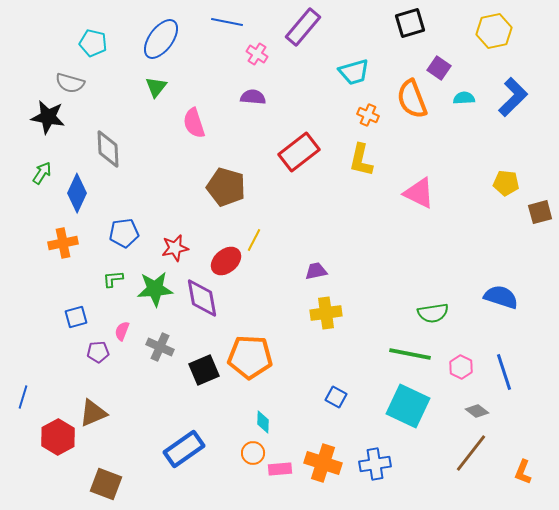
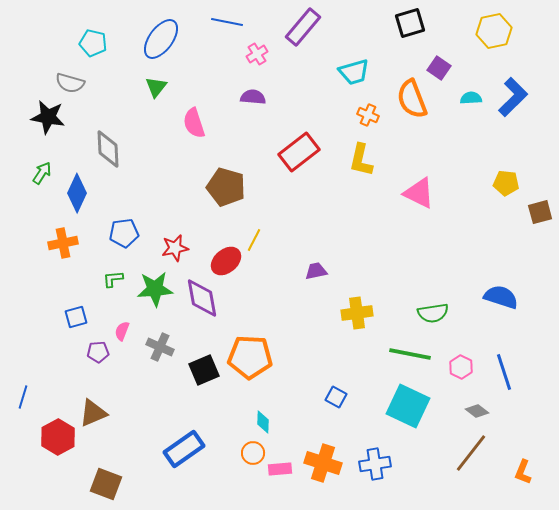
pink cross at (257, 54): rotated 25 degrees clockwise
cyan semicircle at (464, 98): moved 7 px right
yellow cross at (326, 313): moved 31 px right
